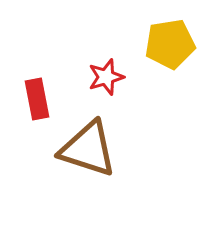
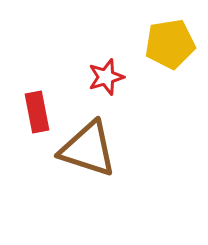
red rectangle: moved 13 px down
